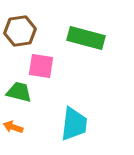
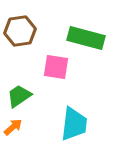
pink square: moved 15 px right, 1 px down
green trapezoid: moved 4 px down; rotated 48 degrees counterclockwise
orange arrow: rotated 120 degrees clockwise
